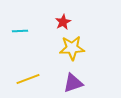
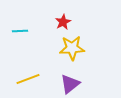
purple triangle: moved 3 px left, 1 px down; rotated 20 degrees counterclockwise
